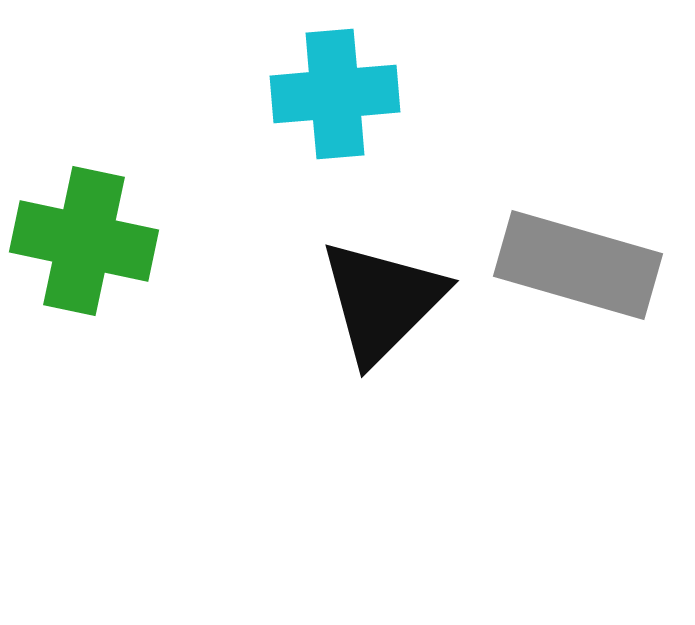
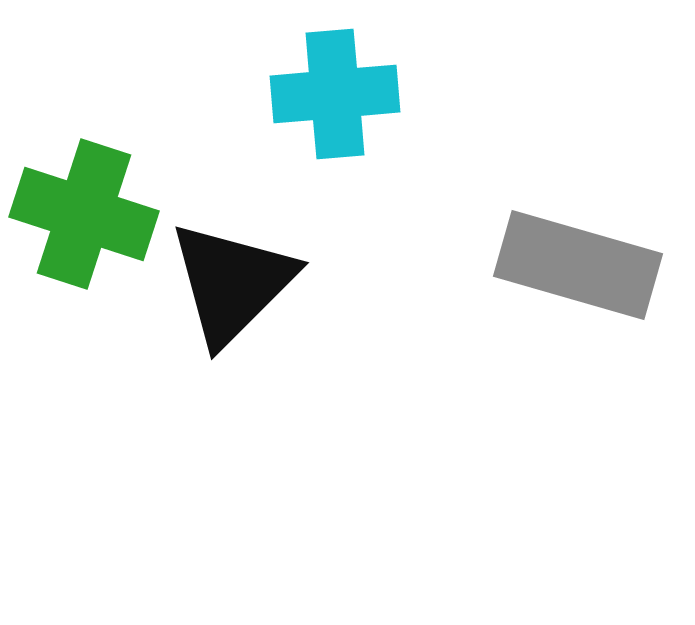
green cross: moved 27 px up; rotated 6 degrees clockwise
black triangle: moved 150 px left, 18 px up
